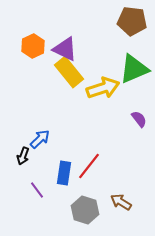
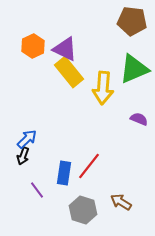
yellow arrow: rotated 112 degrees clockwise
purple semicircle: rotated 30 degrees counterclockwise
blue arrow: moved 13 px left
gray hexagon: moved 2 px left
